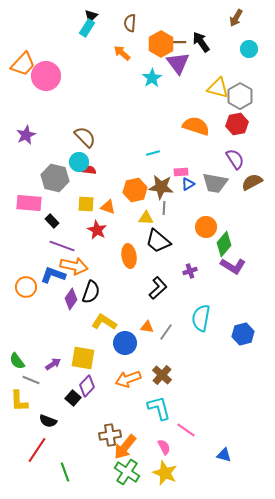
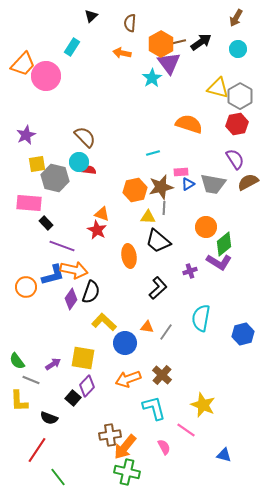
cyan rectangle at (87, 28): moved 15 px left, 19 px down
brown line at (178, 42): rotated 14 degrees counterclockwise
black arrow at (201, 42): rotated 90 degrees clockwise
cyan circle at (249, 49): moved 11 px left
orange arrow at (122, 53): rotated 30 degrees counterclockwise
purple triangle at (178, 63): moved 9 px left
orange semicircle at (196, 126): moved 7 px left, 2 px up
brown semicircle at (252, 182): moved 4 px left
gray trapezoid at (215, 183): moved 2 px left, 1 px down
brown star at (161, 187): rotated 20 degrees counterclockwise
yellow square at (86, 204): moved 49 px left, 40 px up; rotated 12 degrees counterclockwise
orange triangle at (108, 207): moved 6 px left, 7 px down
yellow triangle at (146, 218): moved 2 px right, 1 px up
black rectangle at (52, 221): moved 6 px left, 2 px down
green diamond at (224, 244): rotated 10 degrees clockwise
orange arrow at (74, 266): moved 4 px down
purple L-shape at (233, 266): moved 14 px left, 4 px up
blue L-shape at (53, 275): rotated 145 degrees clockwise
yellow L-shape at (104, 322): rotated 10 degrees clockwise
cyan L-shape at (159, 408): moved 5 px left
black semicircle at (48, 421): moved 1 px right, 3 px up
green line at (65, 472): moved 7 px left, 5 px down; rotated 18 degrees counterclockwise
green cross at (127, 472): rotated 20 degrees counterclockwise
yellow star at (165, 473): moved 38 px right, 68 px up
